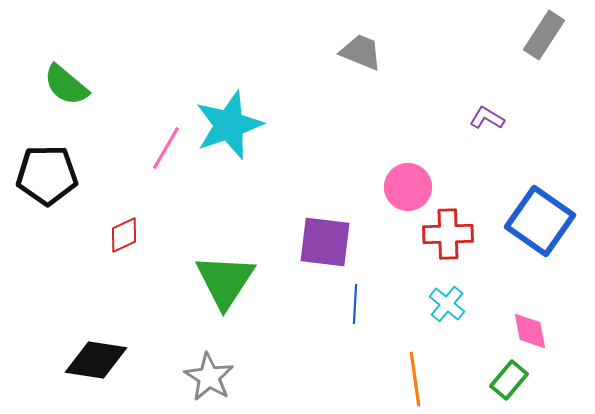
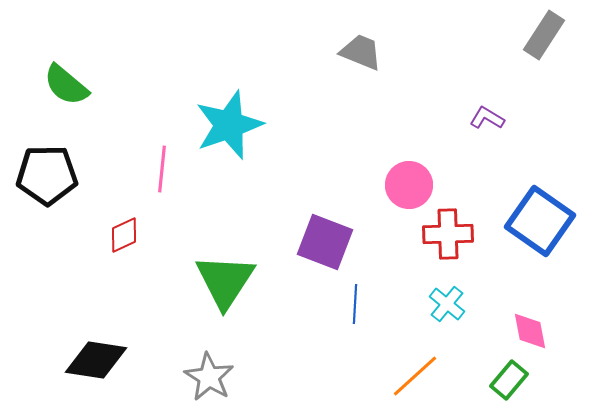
pink line: moved 4 px left, 21 px down; rotated 24 degrees counterclockwise
pink circle: moved 1 px right, 2 px up
purple square: rotated 14 degrees clockwise
orange line: moved 3 px up; rotated 56 degrees clockwise
